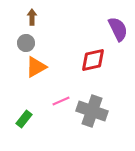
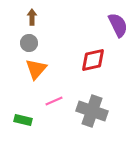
purple semicircle: moved 4 px up
gray circle: moved 3 px right
orange triangle: moved 2 px down; rotated 20 degrees counterclockwise
pink line: moved 7 px left
green rectangle: moved 1 px left, 1 px down; rotated 66 degrees clockwise
